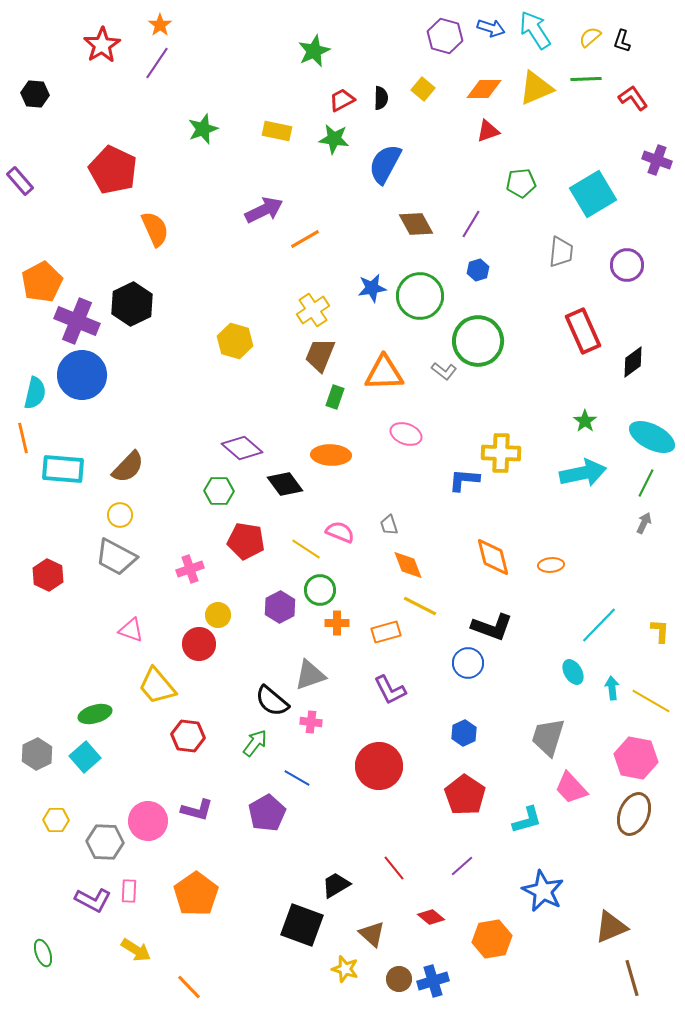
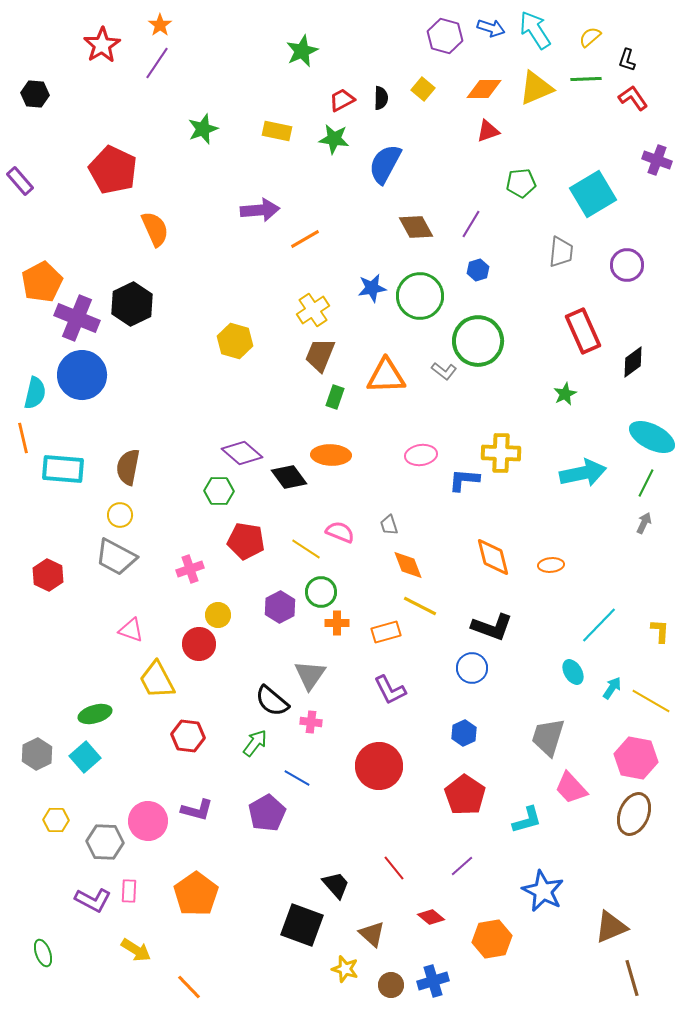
black L-shape at (622, 41): moved 5 px right, 19 px down
green star at (314, 51): moved 12 px left
purple arrow at (264, 210): moved 4 px left; rotated 21 degrees clockwise
brown diamond at (416, 224): moved 3 px down
purple cross at (77, 321): moved 3 px up
orange triangle at (384, 373): moved 2 px right, 3 px down
green star at (585, 421): moved 20 px left, 27 px up; rotated 10 degrees clockwise
pink ellipse at (406, 434): moved 15 px right, 21 px down; rotated 28 degrees counterclockwise
purple diamond at (242, 448): moved 5 px down
brown semicircle at (128, 467): rotated 147 degrees clockwise
black diamond at (285, 484): moved 4 px right, 7 px up
green circle at (320, 590): moved 1 px right, 2 px down
blue circle at (468, 663): moved 4 px right, 5 px down
gray triangle at (310, 675): rotated 36 degrees counterclockwise
yellow trapezoid at (157, 686): moved 6 px up; rotated 12 degrees clockwise
cyan arrow at (612, 688): rotated 40 degrees clockwise
black trapezoid at (336, 885): rotated 80 degrees clockwise
brown circle at (399, 979): moved 8 px left, 6 px down
